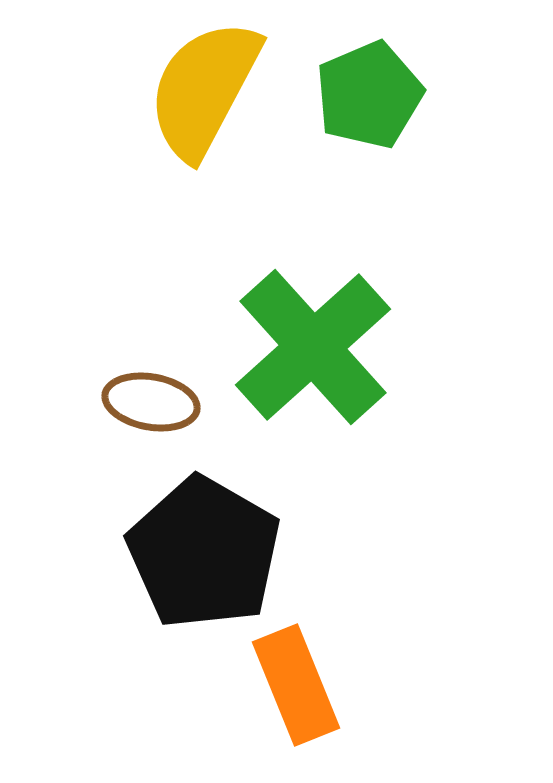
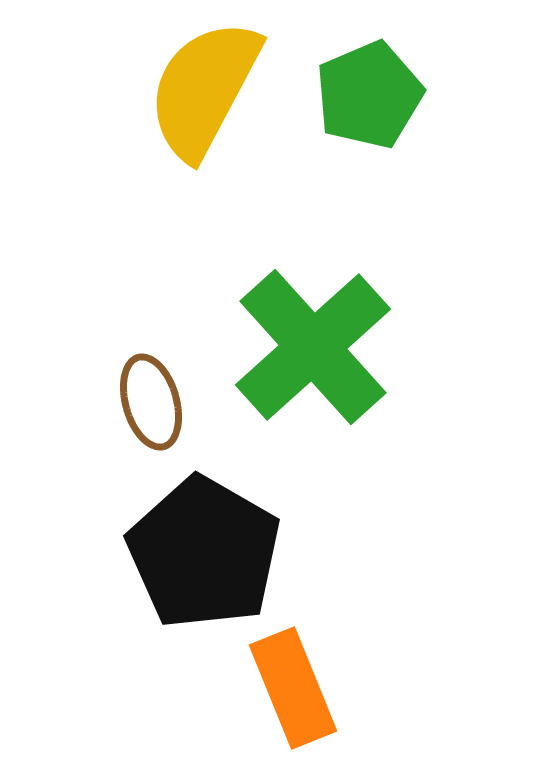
brown ellipse: rotated 64 degrees clockwise
orange rectangle: moved 3 px left, 3 px down
